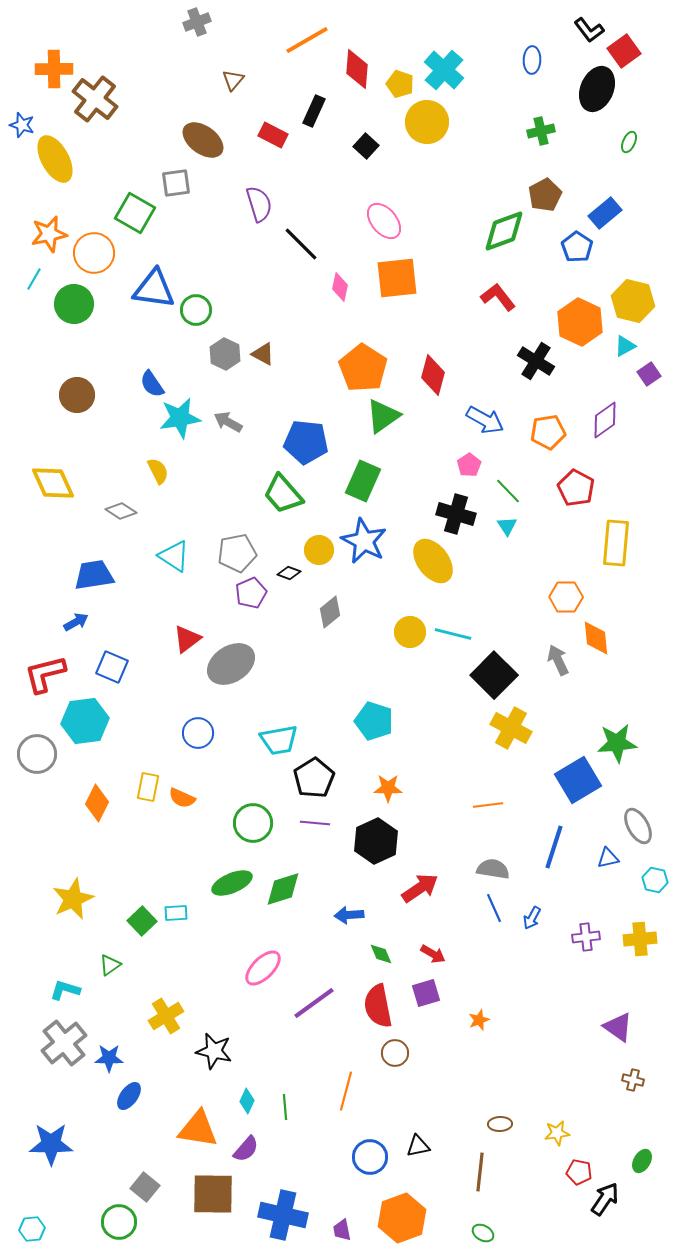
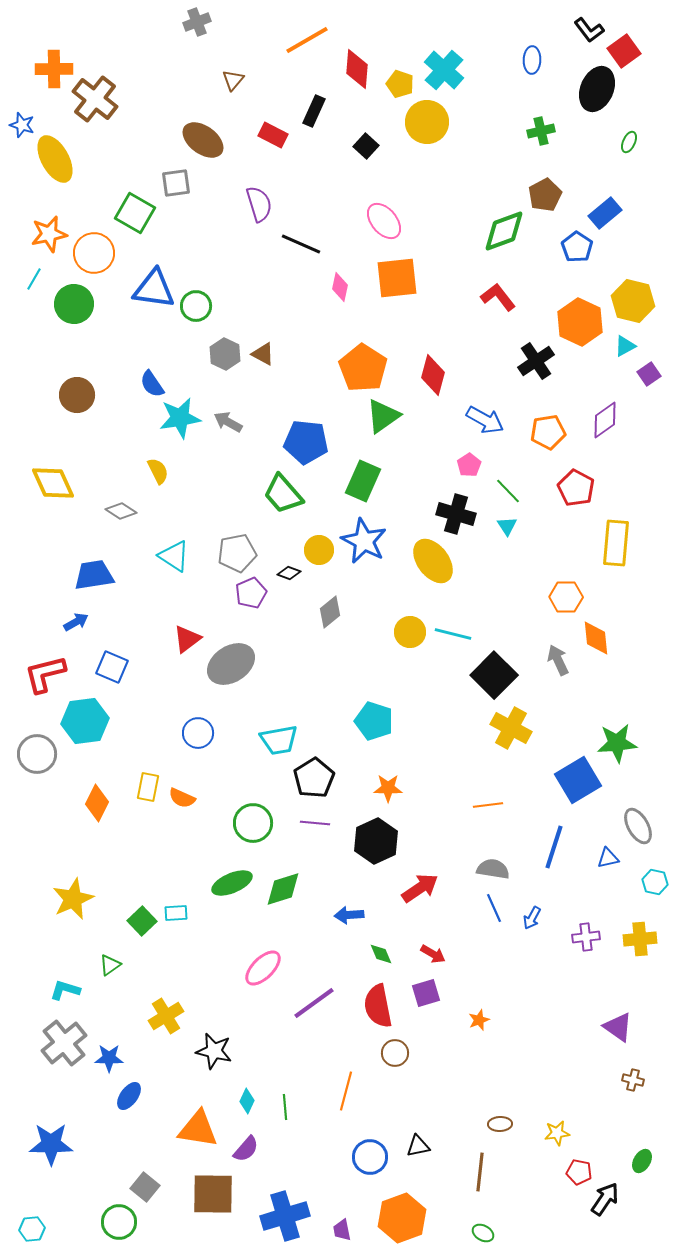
black line at (301, 244): rotated 21 degrees counterclockwise
green circle at (196, 310): moved 4 px up
black cross at (536, 361): rotated 24 degrees clockwise
cyan hexagon at (655, 880): moved 2 px down
blue cross at (283, 1215): moved 2 px right, 1 px down; rotated 30 degrees counterclockwise
